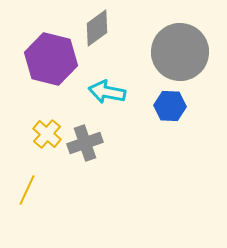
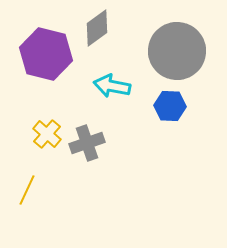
gray circle: moved 3 px left, 1 px up
purple hexagon: moved 5 px left, 5 px up
cyan arrow: moved 5 px right, 6 px up
gray cross: moved 2 px right
